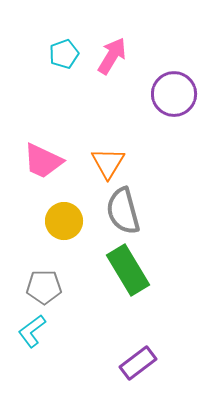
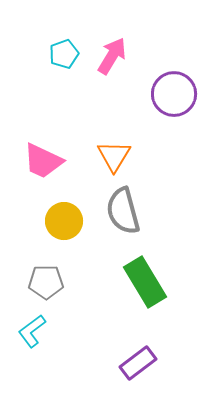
orange triangle: moved 6 px right, 7 px up
green rectangle: moved 17 px right, 12 px down
gray pentagon: moved 2 px right, 5 px up
